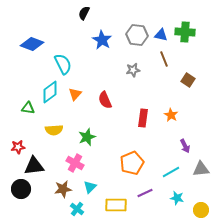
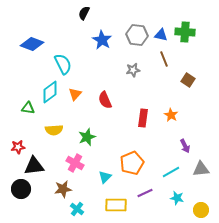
cyan triangle: moved 15 px right, 10 px up
